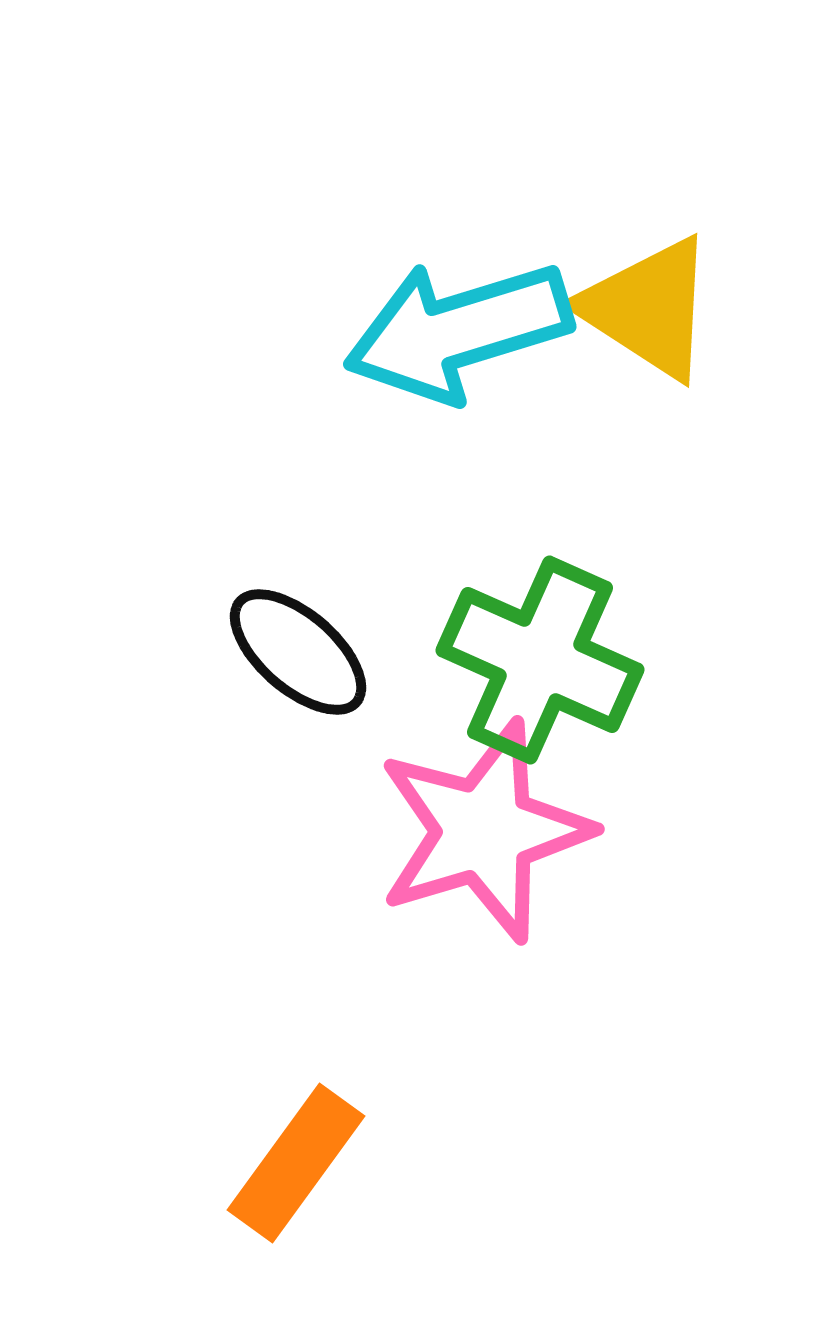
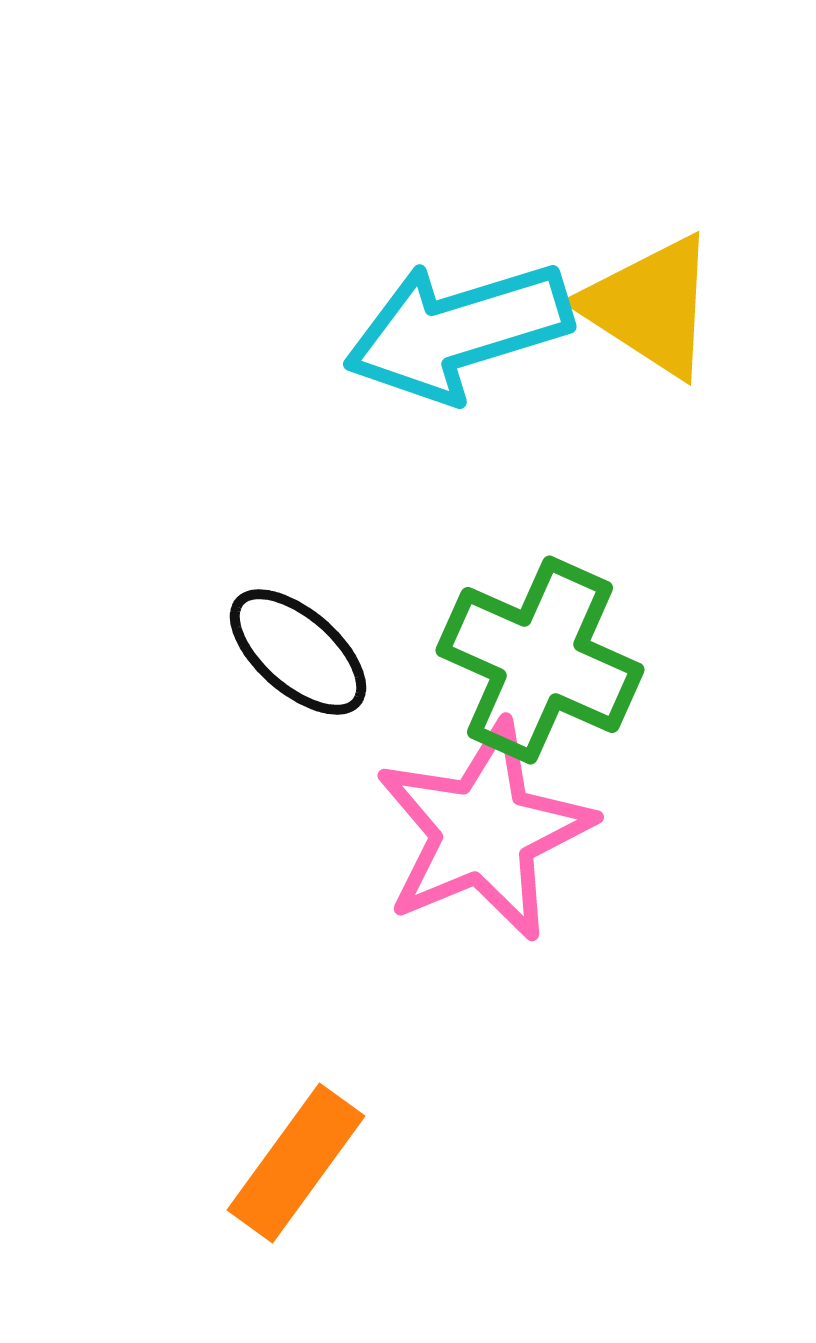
yellow triangle: moved 2 px right, 2 px up
pink star: rotated 6 degrees counterclockwise
